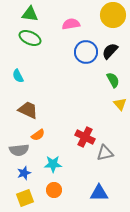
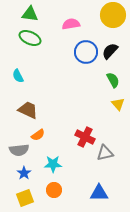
yellow triangle: moved 2 px left
blue star: rotated 16 degrees counterclockwise
